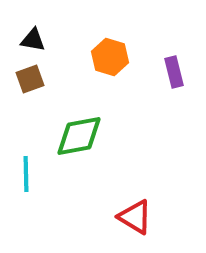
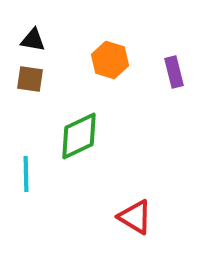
orange hexagon: moved 3 px down
brown square: rotated 28 degrees clockwise
green diamond: rotated 15 degrees counterclockwise
